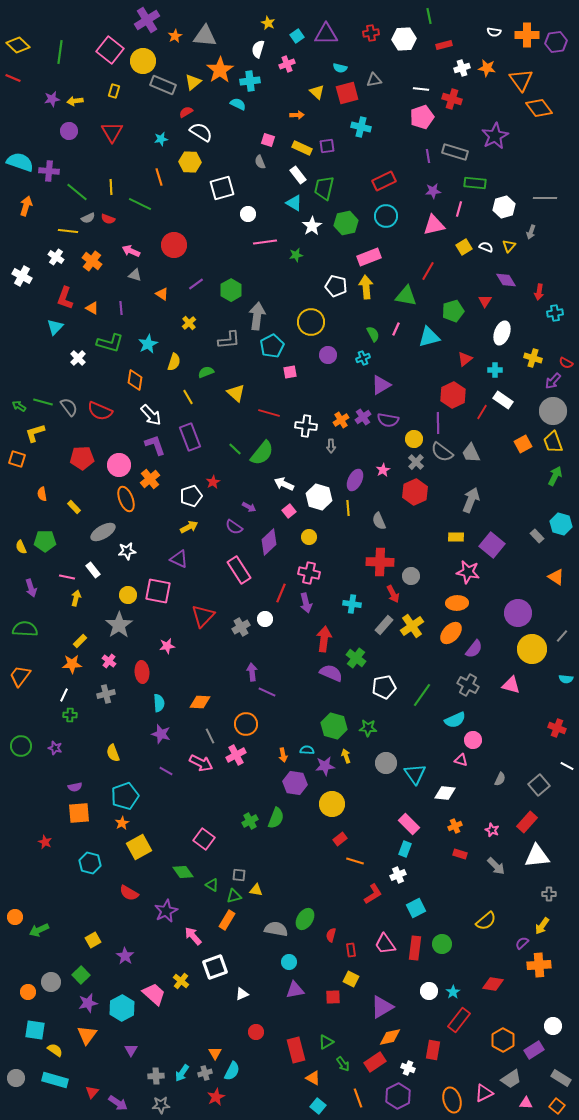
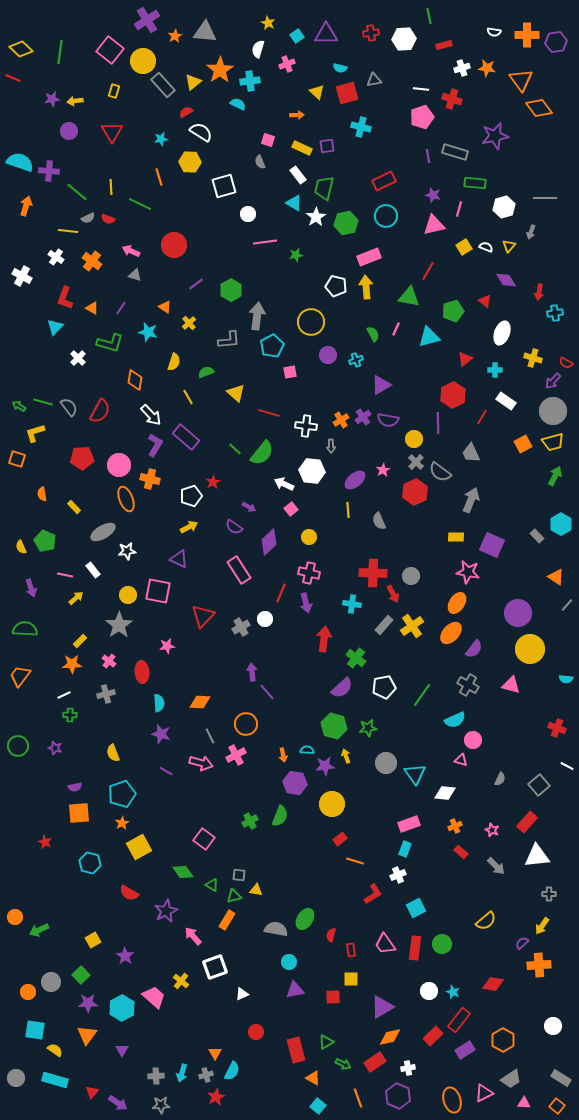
gray triangle at (205, 36): moved 4 px up
yellow diamond at (18, 45): moved 3 px right, 4 px down
gray rectangle at (163, 85): rotated 25 degrees clockwise
purple star at (495, 136): rotated 16 degrees clockwise
white square at (222, 188): moved 2 px right, 2 px up
purple star at (433, 191): moved 4 px down; rotated 21 degrees clockwise
white star at (312, 226): moved 4 px right, 9 px up
orange triangle at (162, 294): moved 3 px right, 13 px down
green triangle at (406, 296): moved 3 px right, 1 px down
red triangle at (485, 301): rotated 24 degrees counterclockwise
purple line at (121, 308): rotated 40 degrees clockwise
cyan star at (148, 344): moved 12 px up; rotated 30 degrees counterclockwise
cyan cross at (363, 358): moved 7 px left, 2 px down
white rectangle at (503, 400): moved 3 px right, 1 px down
red semicircle at (100, 411): rotated 85 degrees counterclockwise
red line at (482, 412): moved 5 px down
purple rectangle at (190, 437): moved 4 px left; rotated 28 degrees counterclockwise
yellow trapezoid at (553, 442): rotated 85 degrees counterclockwise
purple L-shape at (155, 445): rotated 50 degrees clockwise
gray semicircle at (442, 452): moved 2 px left, 20 px down
orange cross at (150, 479): rotated 36 degrees counterclockwise
purple ellipse at (355, 480): rotated 25 degrees clockwise
white hexagon at (319, 497): moved 7 px left, 26 px up; rotated 10 degrees counterclockwise
yellow line at (348, 508): moved 2 px down
pink square at (289, 511): moved 2 px right, 2 px up
cyan hexagon at (561, 524): rotated 15 degrees clockwise
green pentagon at (45, 541): rotated 25 degrees clockwise
purple square at (492, 545): rotated 15 degrees counterclockwise
red cross at (380, 562): moved 7 px left, 11 px down
pink line at (67, 577): moved 2 px left, 2 px up
yellow arrow at (76, 598): rotated 35 degrees clockwise
orange ellipse at (457, 603): rotated 55 degrees counterclockwise
gray line at (562, 636): moved 5 px right, 31 px up
yellow circle at (532, 649): moved 2 px left
purple semicircle at (331, 673): moved 11 px right, 15 px down; rotated 115 degrees clockwise
purple line at (267, 692): rotated 24 degrees clockwise
white line at (64, 695): rotated 40 degrees clockwise
green star at (368, 728): rotated 12 degrees counterclockwise
green circle at (21, 746): moved 3 px left
pink arrow at (201, 763): rotated 10 degrees counterclockwise
cyan pentagon at (125, 796): moved 3 px left, 2 px up
green semicircle at (276, 818): moved 4 px right, 2 px up
pink rectangle at (409, 824): rotated 65 degrees counterclockwise
red rectangle at (460, 854): moved 1 px right, 2 px up; rotated 24 degrees clockwise
yellow square at (351, 979): rotated 28 degrees counterclockwise
cyan star at (453, 992): rotated 16 degrees counterclockwise
pink trapezoid at (154, 994): moved 3 px down
purple star at (88, 1003): rotated 12 degrees clockwise
purple triangle at (131, 1050): moved 9 px left
red rectangle at (433, 1050): moved 14 px up; rotated 36 degrees clockwise
purple rectangle at (534, 1050): moved 69 px left
green arrow at (343, 1064): rotated 28 degrees counterclockwise
white cross at (408, 1068): rotated 32 degrees counterclockwise
cyan arrow at (182, 1073): rotated 18 degrees counterclockwise
gray cross at (205, 1073): moved 1 px right, 2 px down
purple hexagon at (398, 1096): rotated 10 degrees counterclockwise
pink triangle at (526, 1103): moved 2 px left
